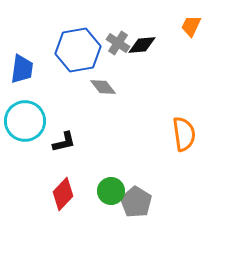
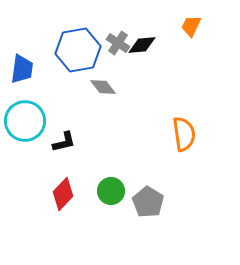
gray pentagon: moved 12 px right
